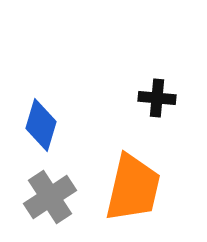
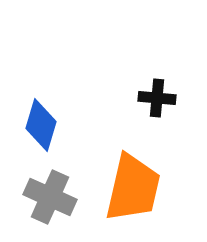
gray cross: rotated 33 degrees counterclockwise
